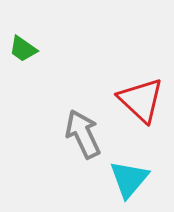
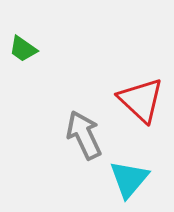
gray arrow: moved 1 px right, 1 px down
